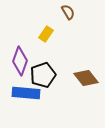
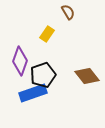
yellow rectangle: moved 1 px right
brown diamond: moved 1 px right, 2 px up
blue rectangle: moved 7 px right; rotated 24 degrees counterclockwise
